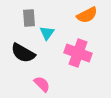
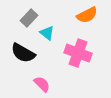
gray rectangle: rotated 48 degrees clockwise
cyan triangle: rotated 28 degrees counterclockwise
